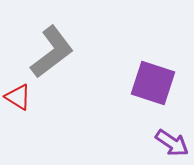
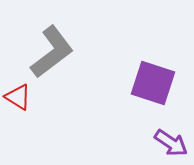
purple arrow: moved 1 px left
